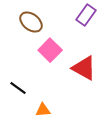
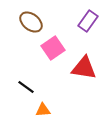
purple rectangle: moved 2 px right, 6 px down
pink square: moved 3 px right, 2 px up; rotated 10 degrees clockwise
red triangle: rotated 20 degrees counterclockwise
black line: moved 8 px right, 1 px up
